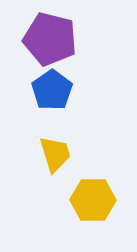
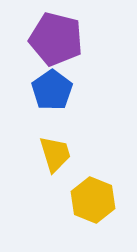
purple pentagon: moved 6 px right
yellow hexagon: rotated 21 degrees clockwise
